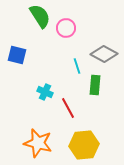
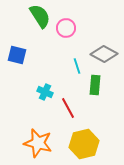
yellow hexagon: moved 1 px up; rotated 8 degrees counterclockwise
